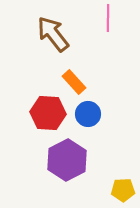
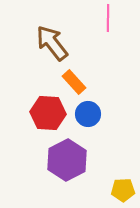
brown arrow: moved 1 px left, 9 px down
